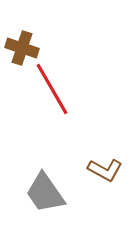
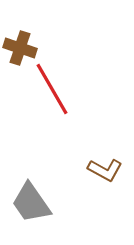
brown cross: moved 2 px left
gray trapezoid: moved 14 px left, 10 px down
